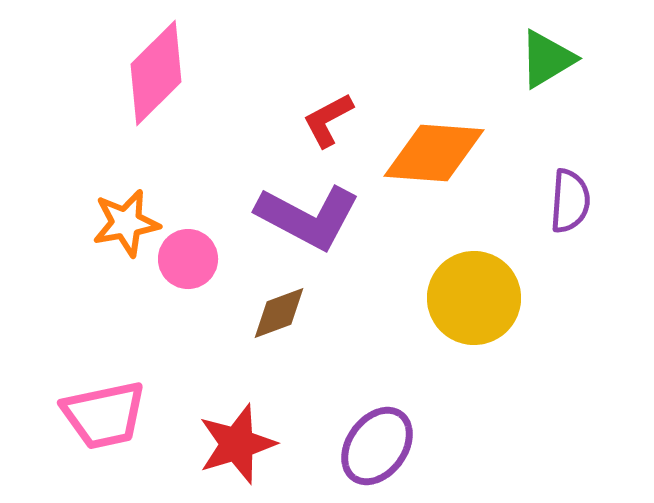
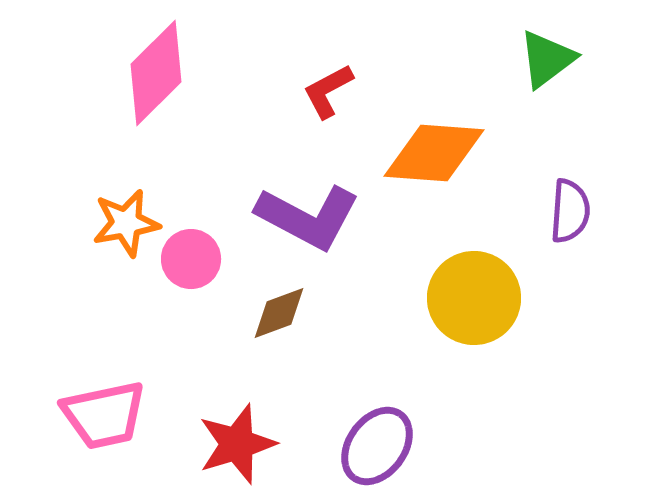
green triangle: rotated 6 degrees counterclockwise
red L-shape: moved 29 px up
purple semicircle: moved 10 px down
pink circle: moved 3 px right
